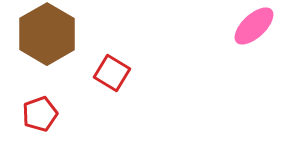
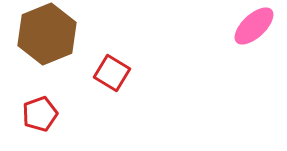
brown hexagon: rotated 8 degrees clockwise
